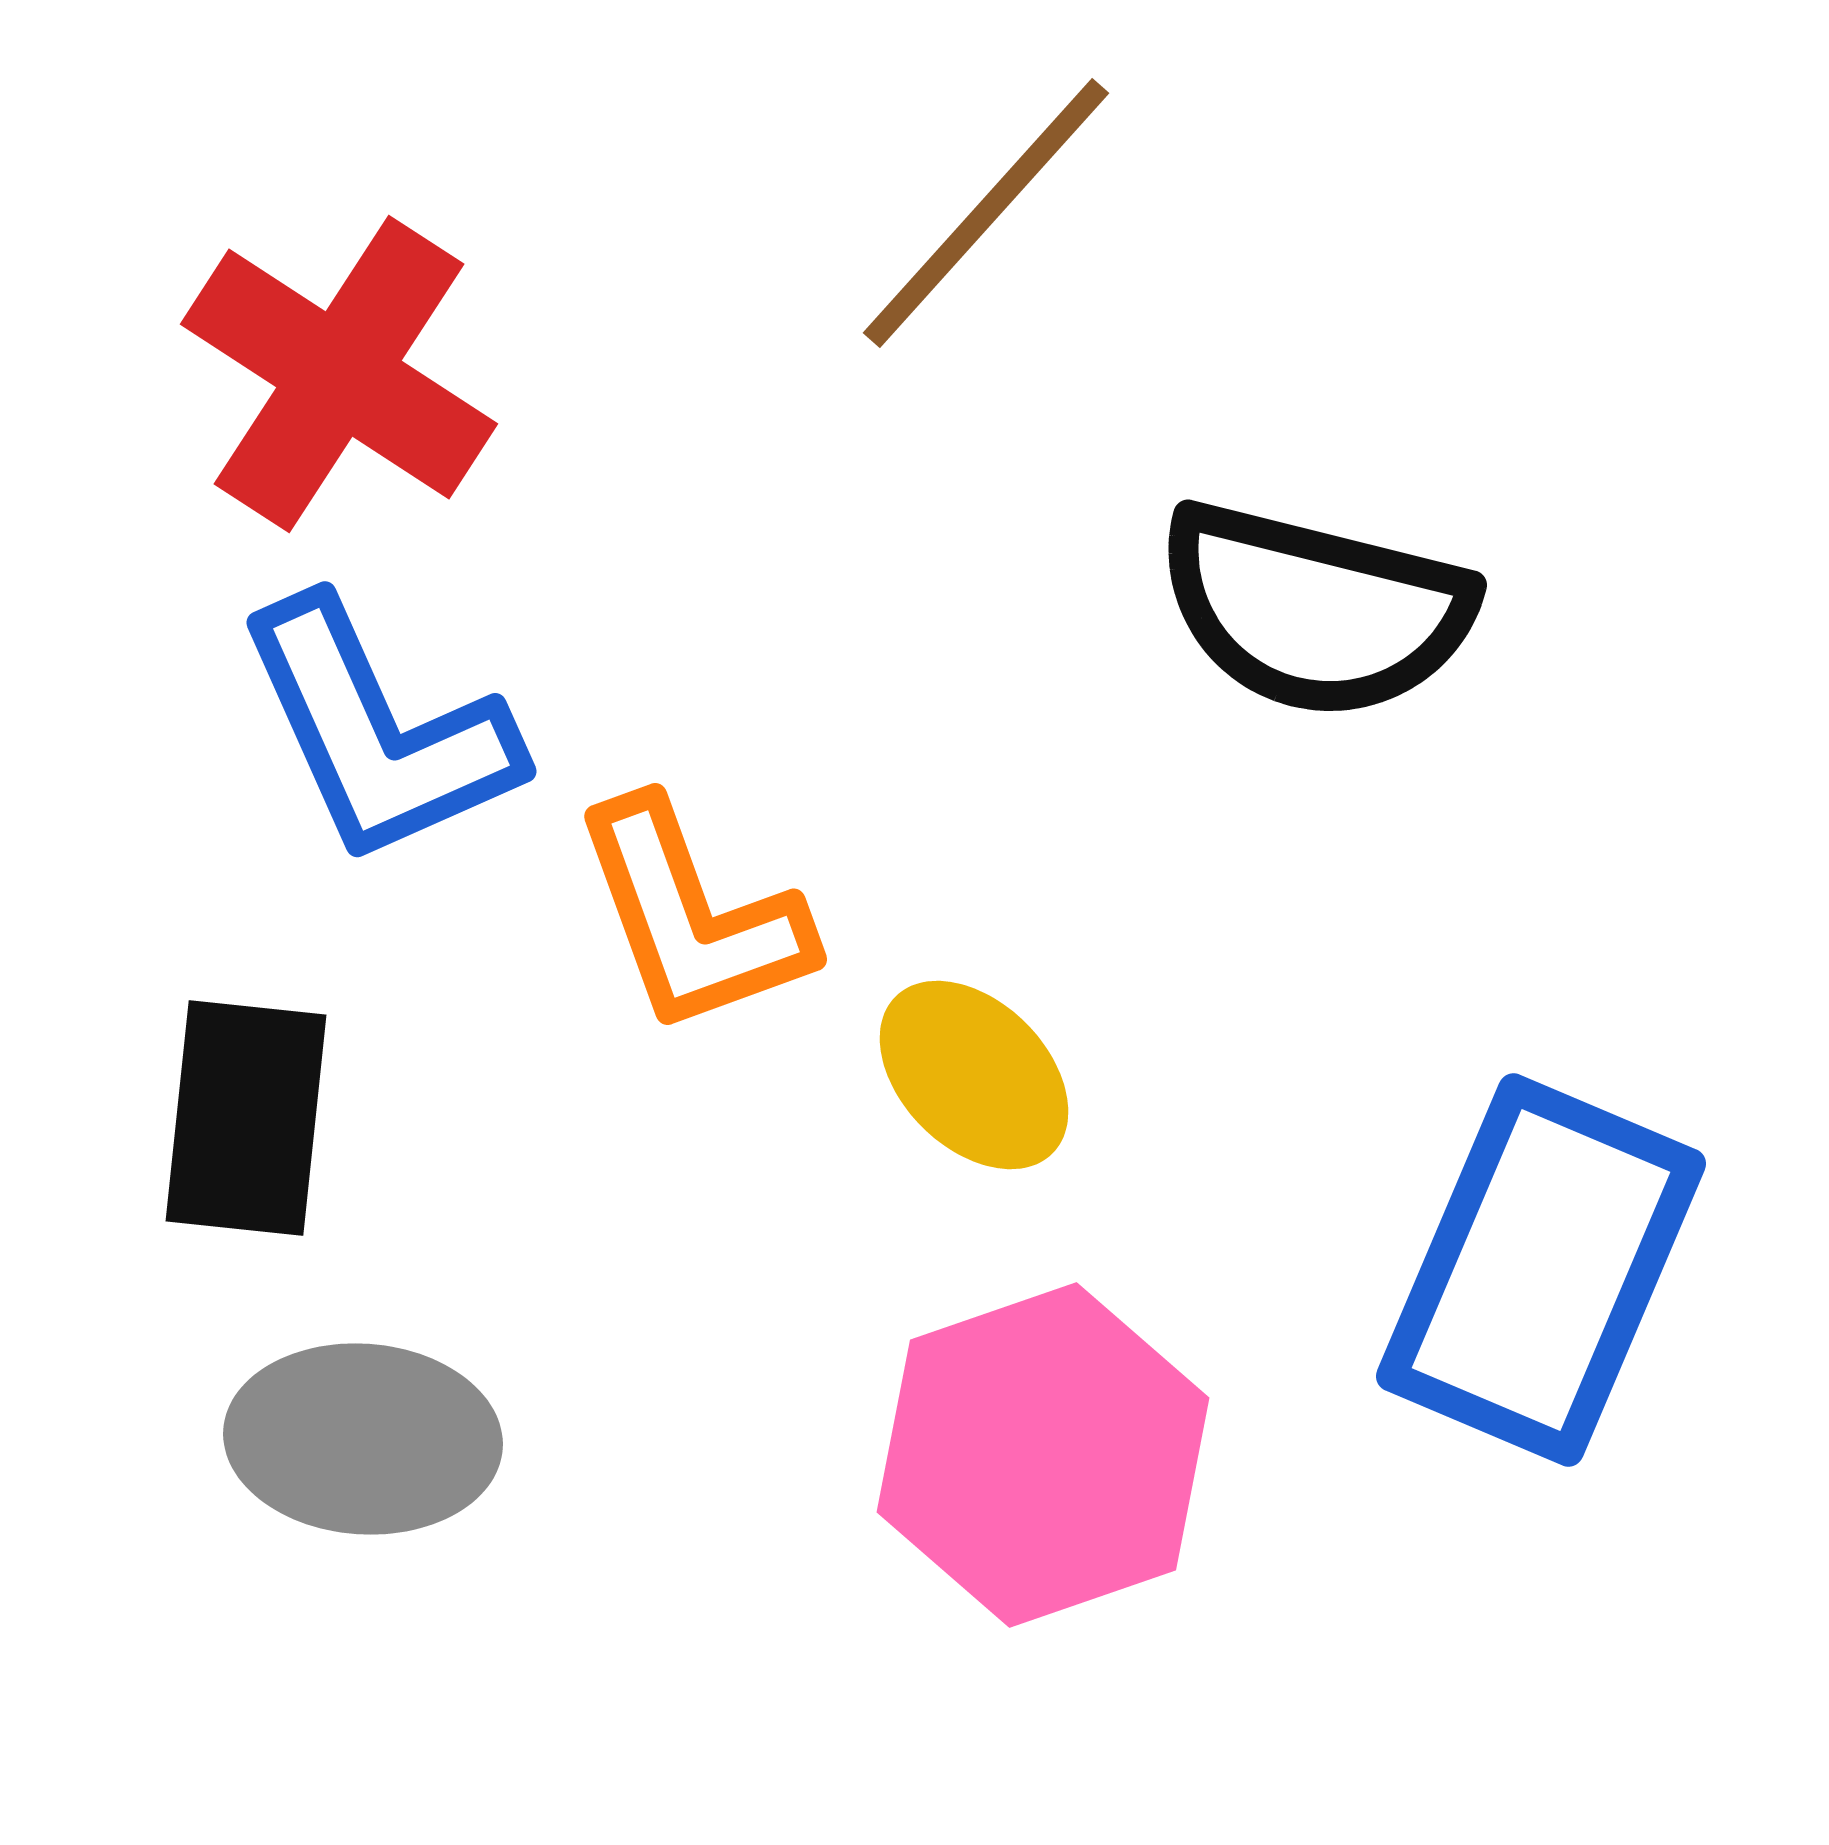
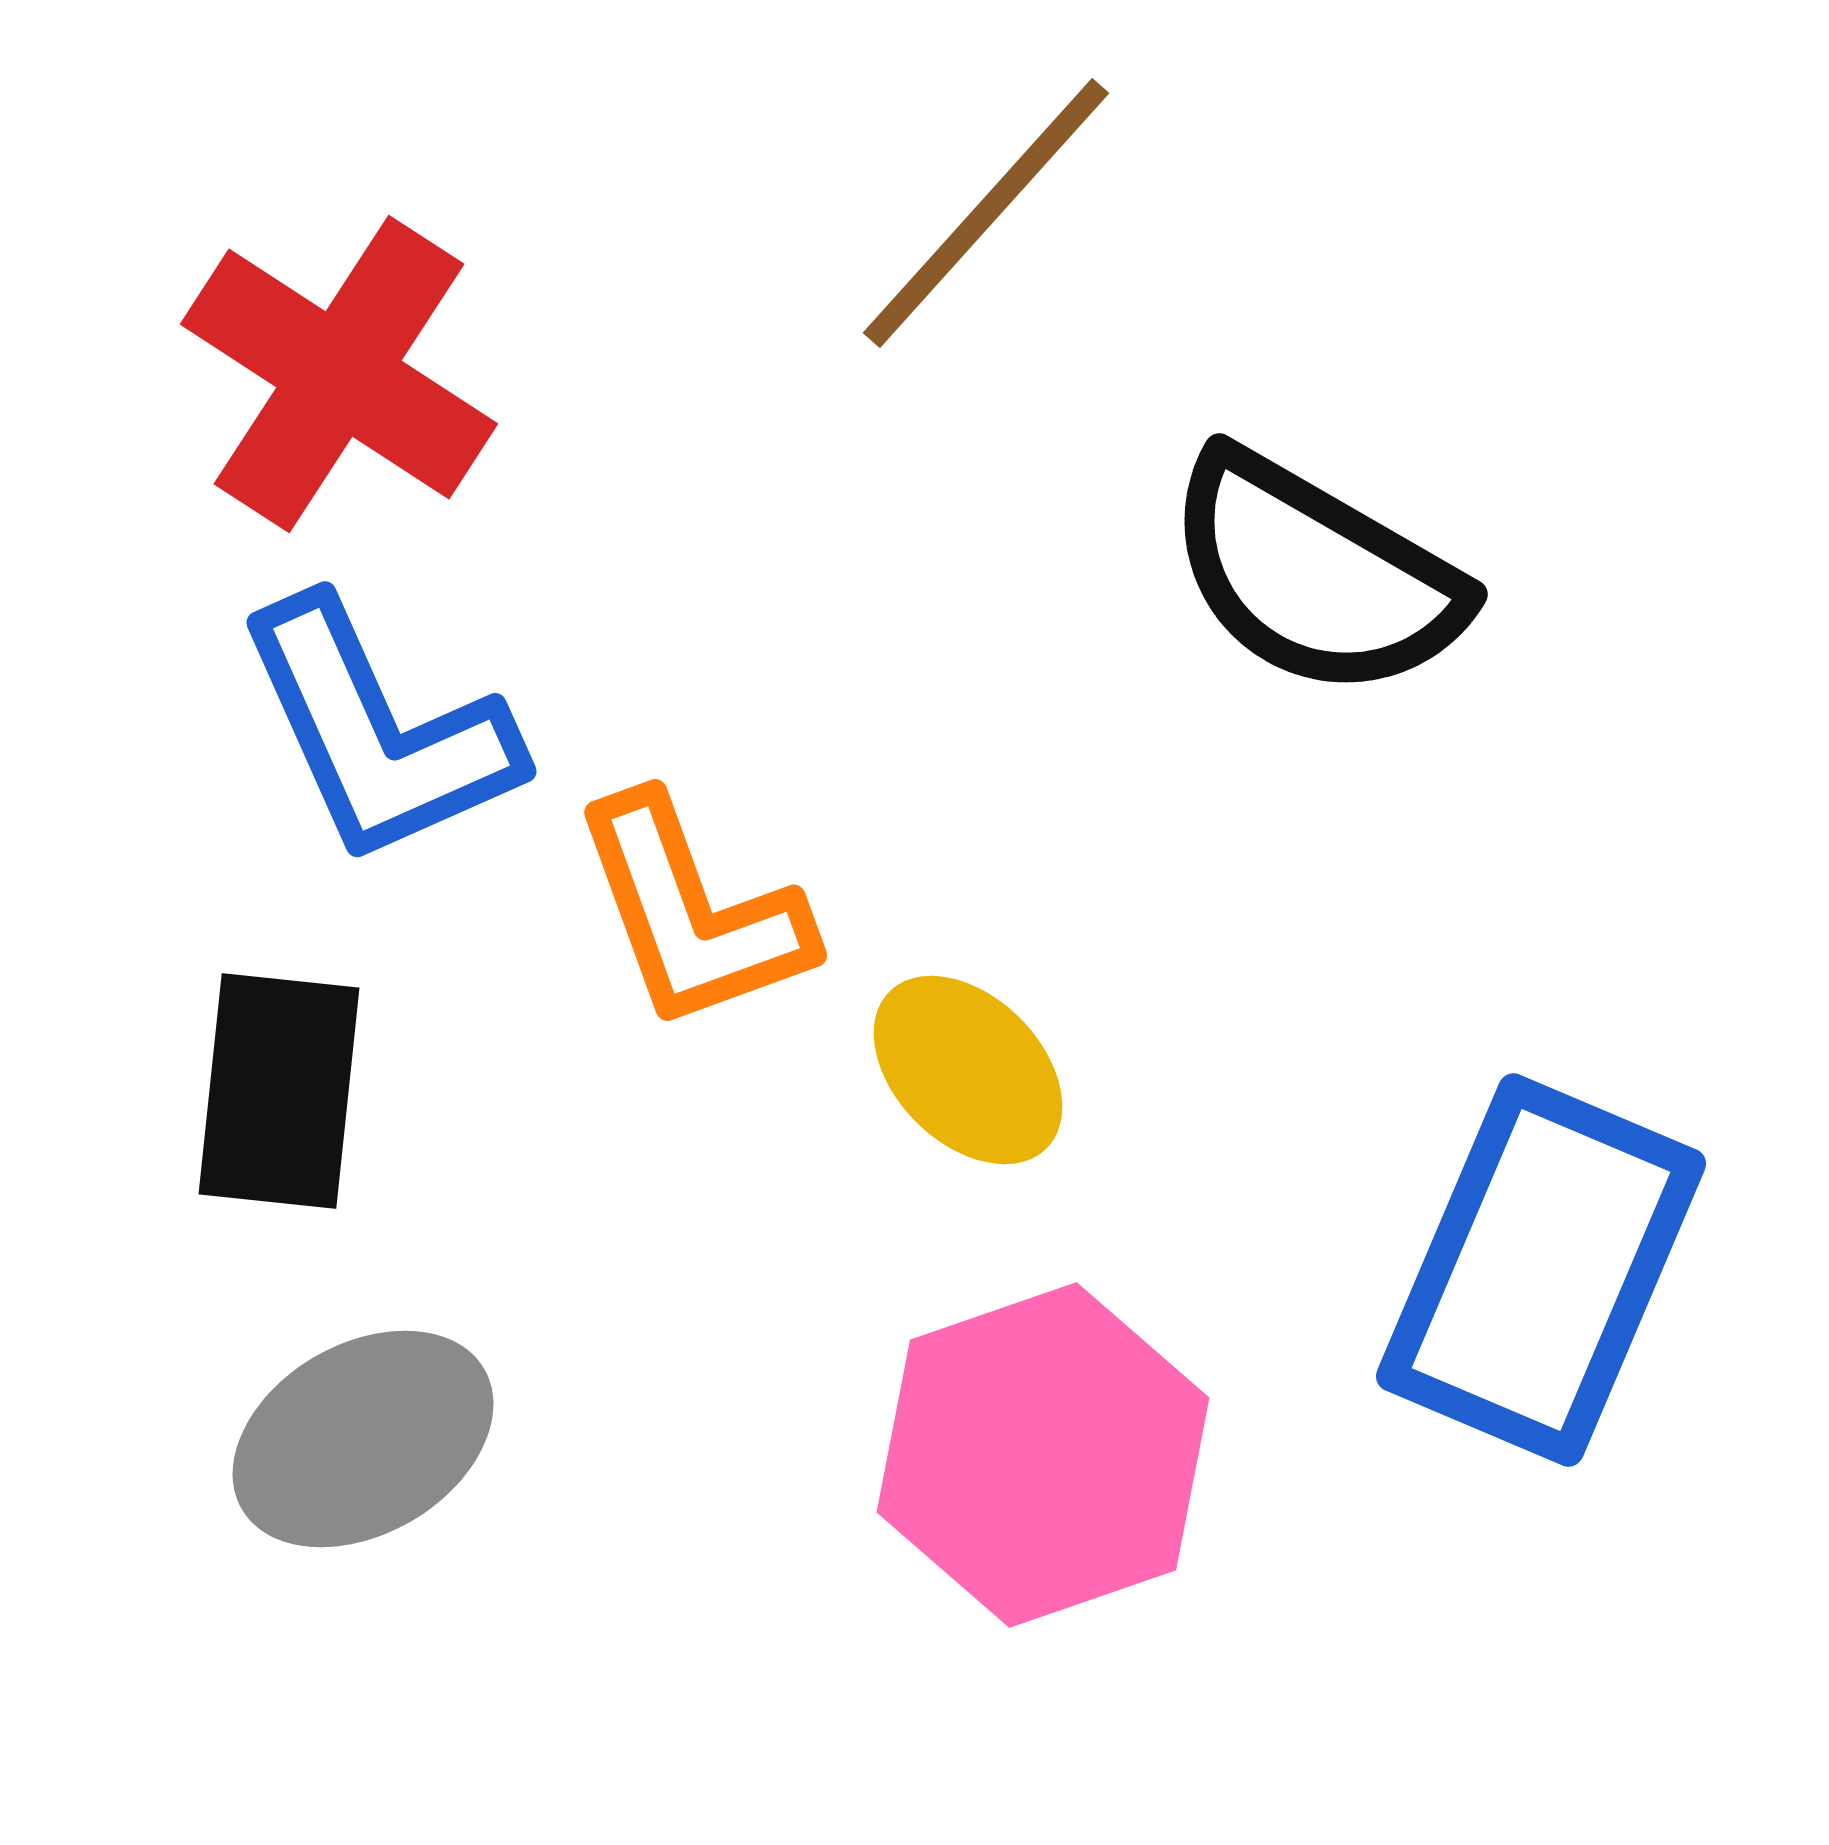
black semicircle: moved 35 px up; rotated 16 degrees clockwise
orange L-shape: moved 4 px up
yellow ellipse: moved 6 px left, 5 px up
black rectangle: moved 33 px right, 27 px up
gray ellipse: rotated 34 degrees counterclockwise
